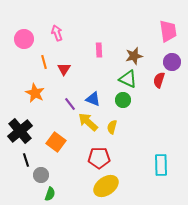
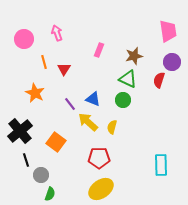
pink rectangle: rotated 24 degrees clockwise
yellow ellipse: moved 5 px left, 3 px down
